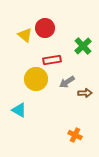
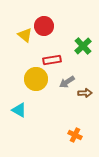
red circle: moved 1 px left, 2 px up
